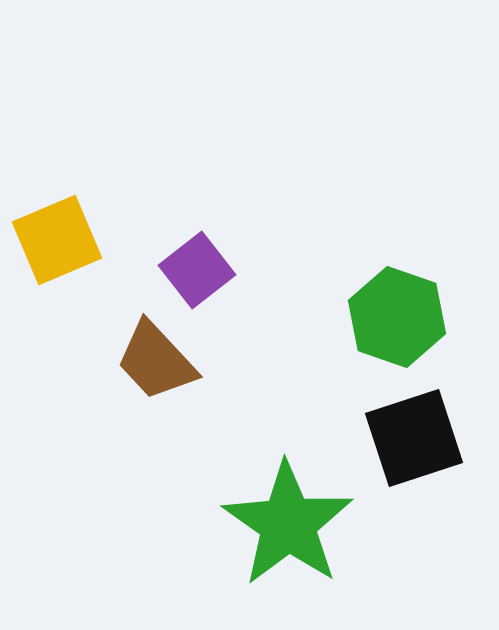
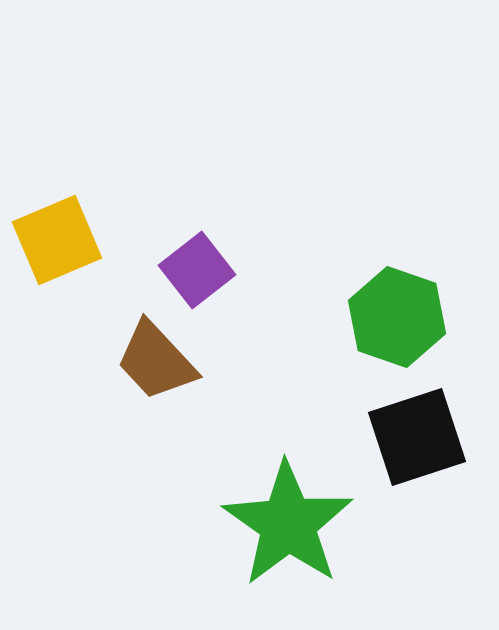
black square: moved 3 px right, 1 px up
